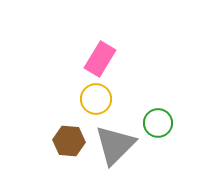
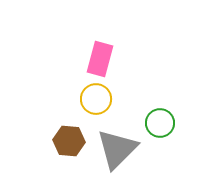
pink rectangle: rotated 16 degrees counterclockwise
green circle: moved 2 px right
gray triangle: moved 2 px right, 4 px down
